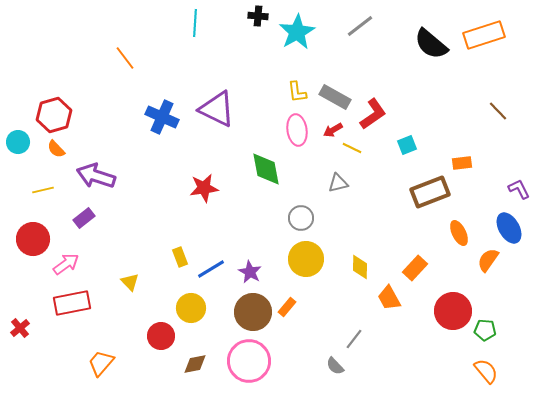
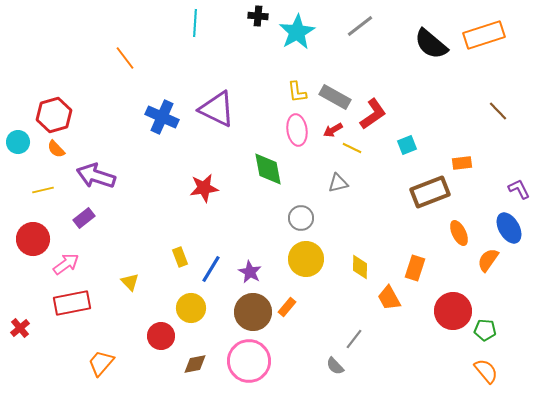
green diamond at (266, 169): moved 2 px right
orange rectangle at (415, 268): rotated 25 degrees counterclockwise
blue line at (211, 269): rotated 28 degrees counterclockwise
